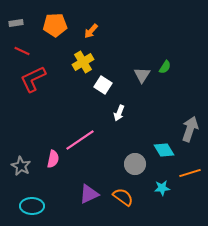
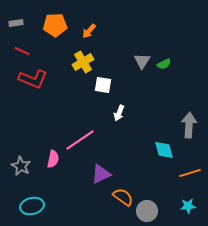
orange arrow: moved 2 px left
green semicircle: moved 1 px left, 3 px up; rotated 32 degrees clockwise
gray triangle: moved 14 px up
red L-shape: rotated 132 degrees counterclockwise
white square: rotated 24 degrees counterclockwise
gray arrow: moved 1 px left, 4 px up; rotated 15 degrees counterclockwise
cyan diamond: rotated 15 degrees clockwise
gray circle: moved 12 px right, 47 px down
cyan star: moved 26 px right, 18 px down
purple triangle: moved 12 px right, 20 px up
cyan ellipse: rotated 15 degrees counterclockwise
